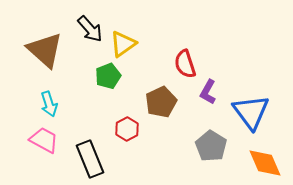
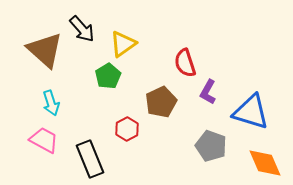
black arrow: moved 8 px left
red semicircle: moved 1 px up
green pentagon: rotated 10 degrees counterclockwise
cyan arrow: moved 2 px right, 1 px up
blue triangle: rotated 36 degrees counterclockwise
gray pentagon: rotated 12 degrees counterclockwise
